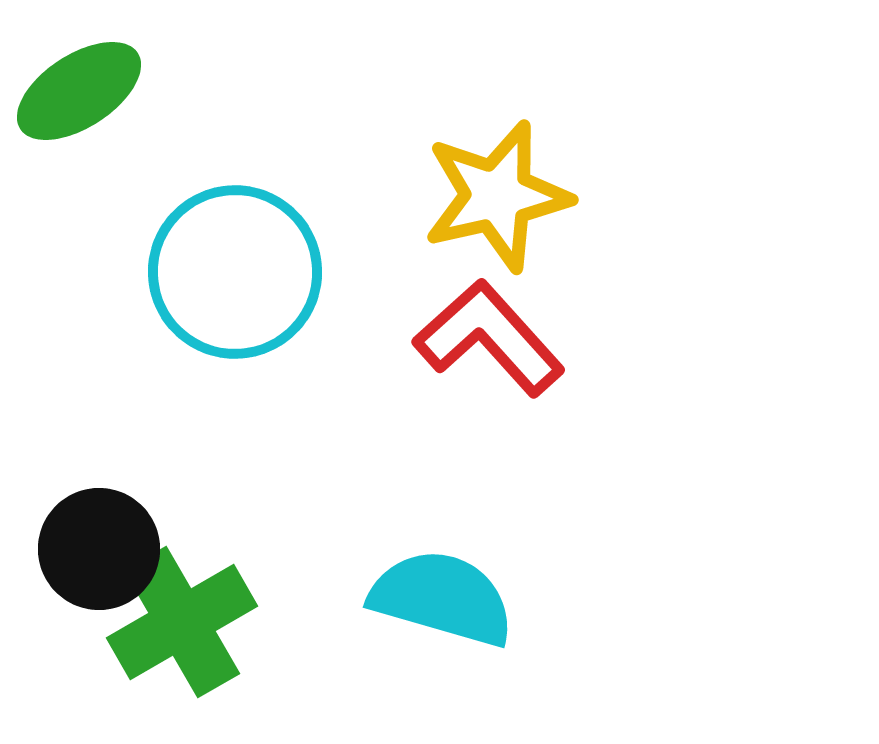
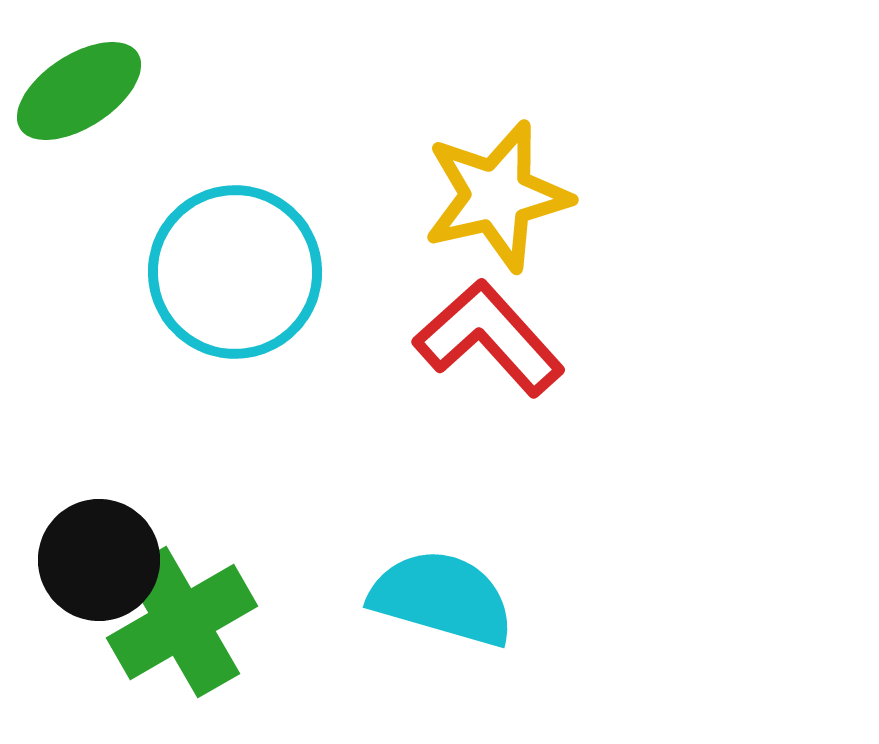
black circle: moved 11 px down
